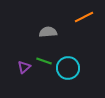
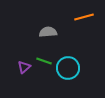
orange line: rotated 12 degrees clockwise
